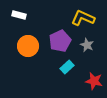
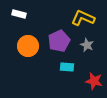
white rectangle: moved 1 px up
purple pentagon: moved 1 px left
cyan rectangle: rotated 48 degrees clockwise
